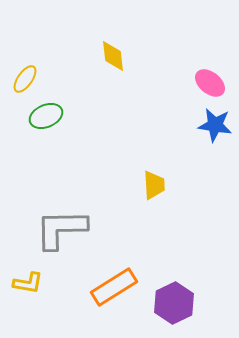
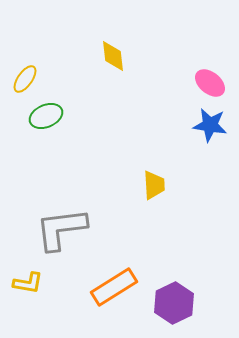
blue star: moved 5 px left
gray L-shape: rotated 6 degrees counterclockwise
